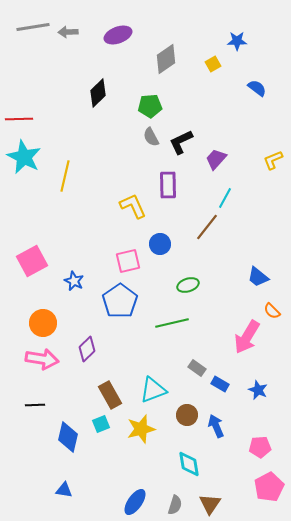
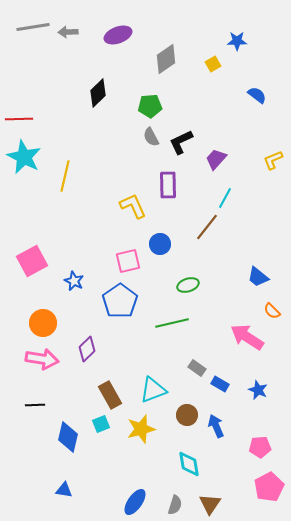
blue semicircle at (257, 88): moved 7 px down
pink arrow at (247, 337): rotated 92 degrees clockwise
